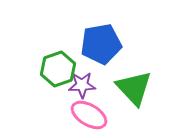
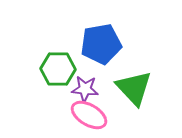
green hexagon: rotated 20 degrees clockwise
purple star: moved 3 px right, 4 px down; rotated 8 degrees clockwise
